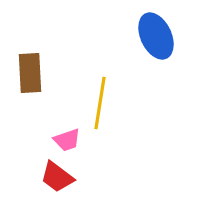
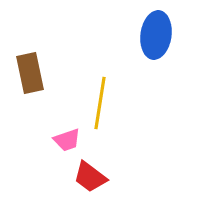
blue ellipse: moved 1 px up; rotated 33 degrees clockwise
brown rectangle: rotated 9 degrees counterclockwise
red trapezoid: moved 33 px right
